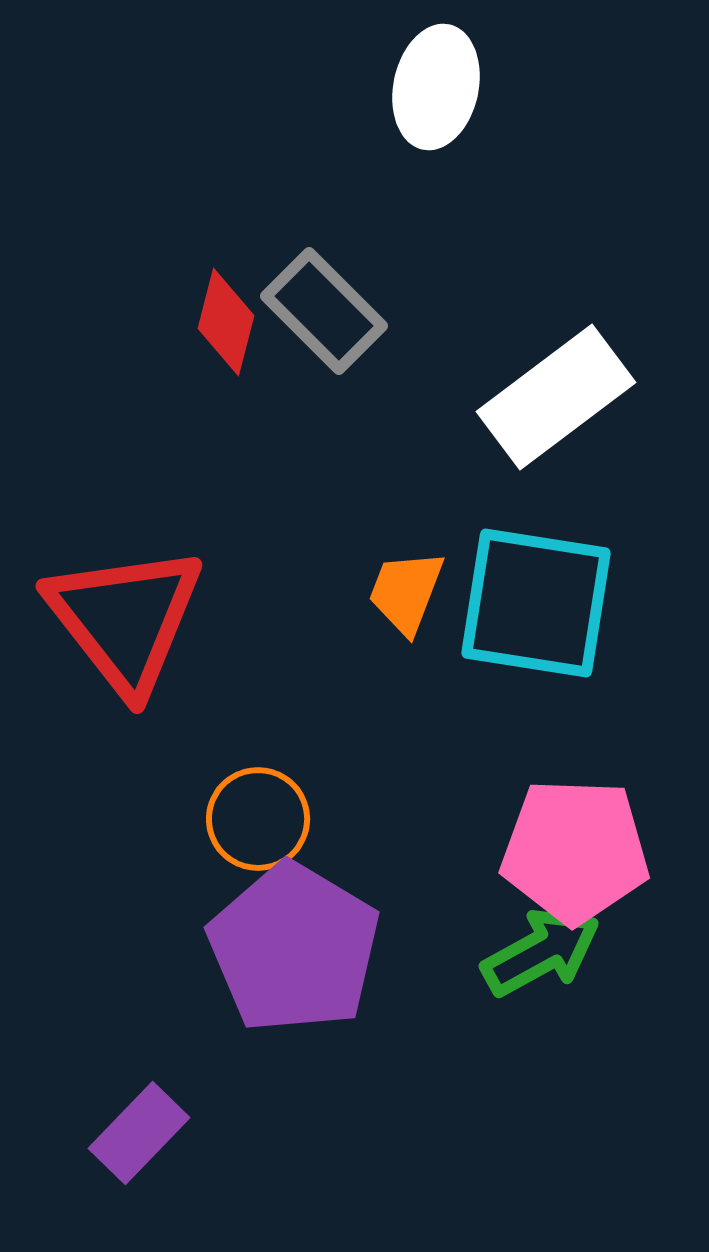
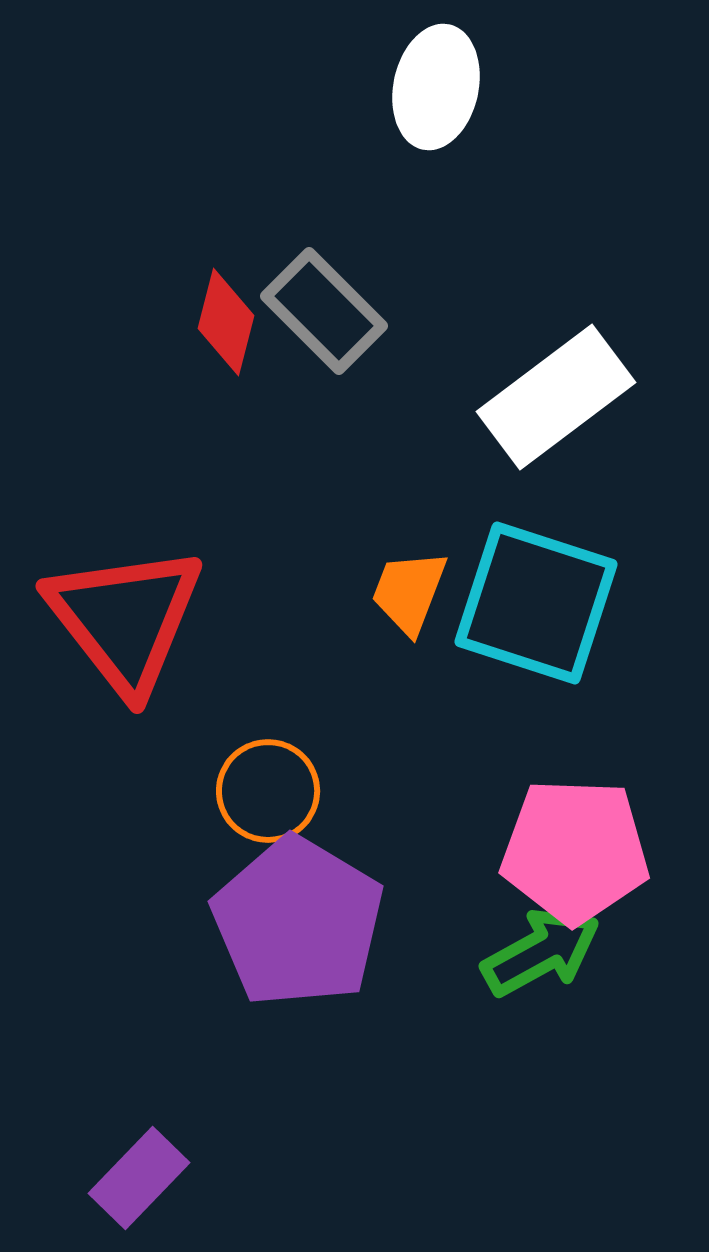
orange trapezoid: moved 3 px right
cyan square: rotated 9 degrees clockwise
orange circle: moved 10 px right, 28 px up
purple pentagon: moved 4 px right, 26 px up
purple rectangle: moved 45 px down
